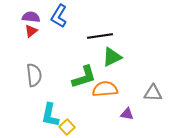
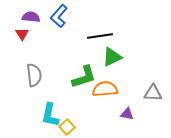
blue L-shape: rotated 10 degrees clockwise
red triangle: moved 9 px left, 3 px down; rotated 24 degrees counterclockwise
